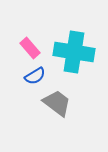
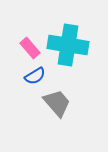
cyan cross: moved 6 px left, 7 px up
gray trapezoid: rotated 12 degrees clockwise
